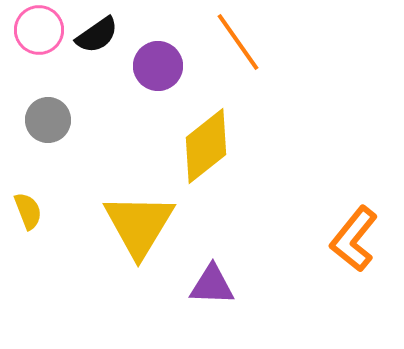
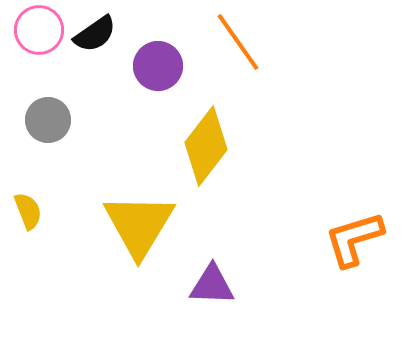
black semicircle: moved 2 px left, 1 px up
yellow diamond: rotated 14 degrees counterclockwise
orange L-shape: rotated 34 degrees clockwise
